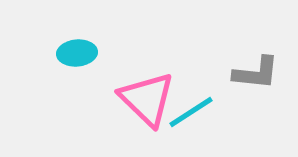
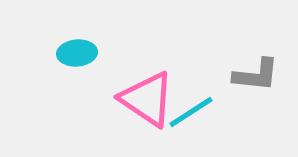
gray L-shape: moved 2 px down
pink triangle: rotated 10 degrees counterclockwise
